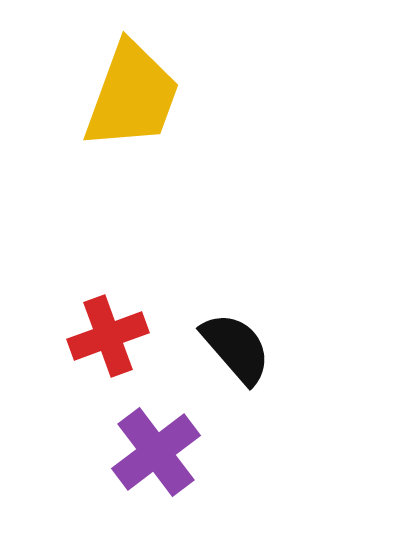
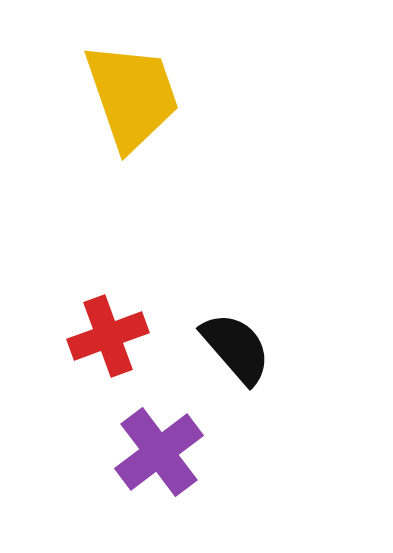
yellow trapezoid: rotated 39 degrees counterclockwise
purple cross: moved 3 px right
